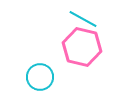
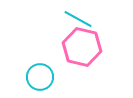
cyan line: moved 5 px left
